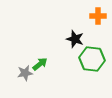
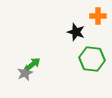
black star: moved 1 px right, 7 px up
green arrow: moved 7 px left
gray star: rotated 14 degrees counterclockwise
